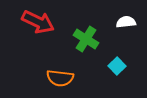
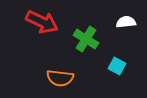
red arrow: moved 4 px right
cyan square: rotated 18 degrees counterclockwise
